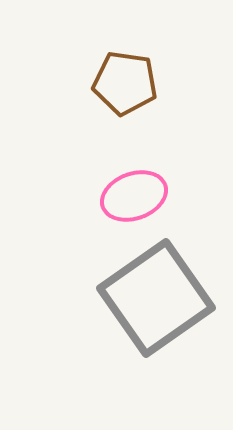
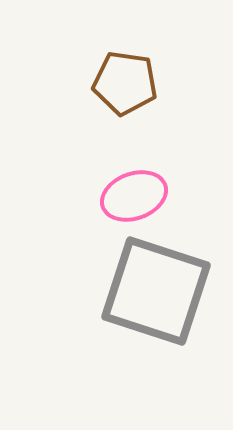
gray square: moved 7 px up; rotated 37 degrees counterclockwise
